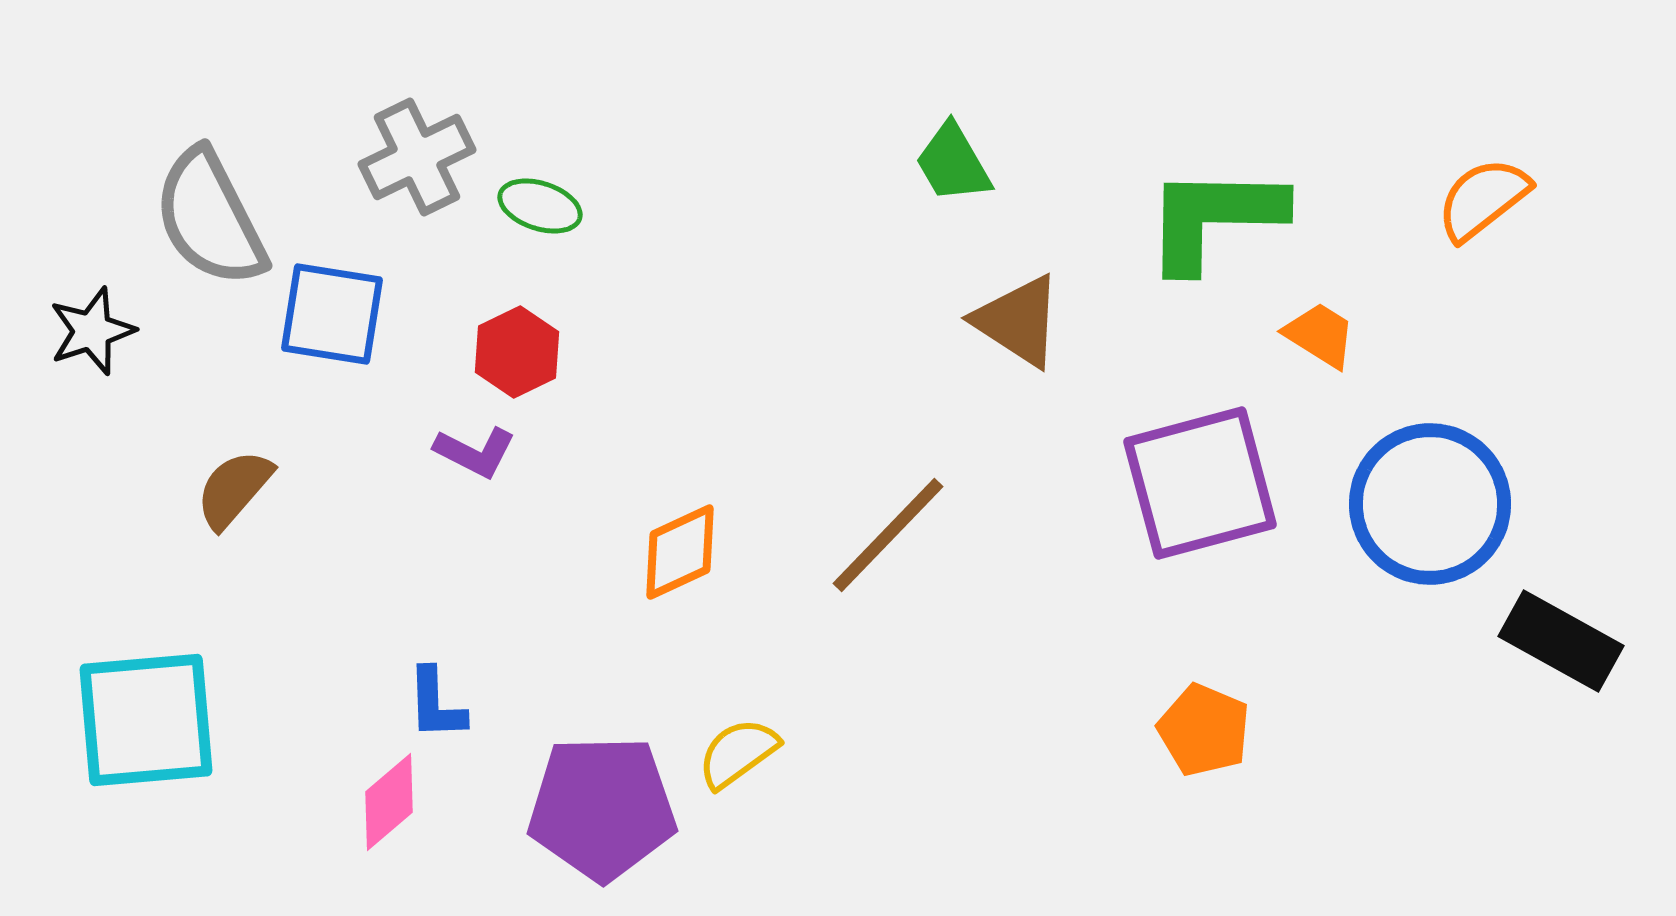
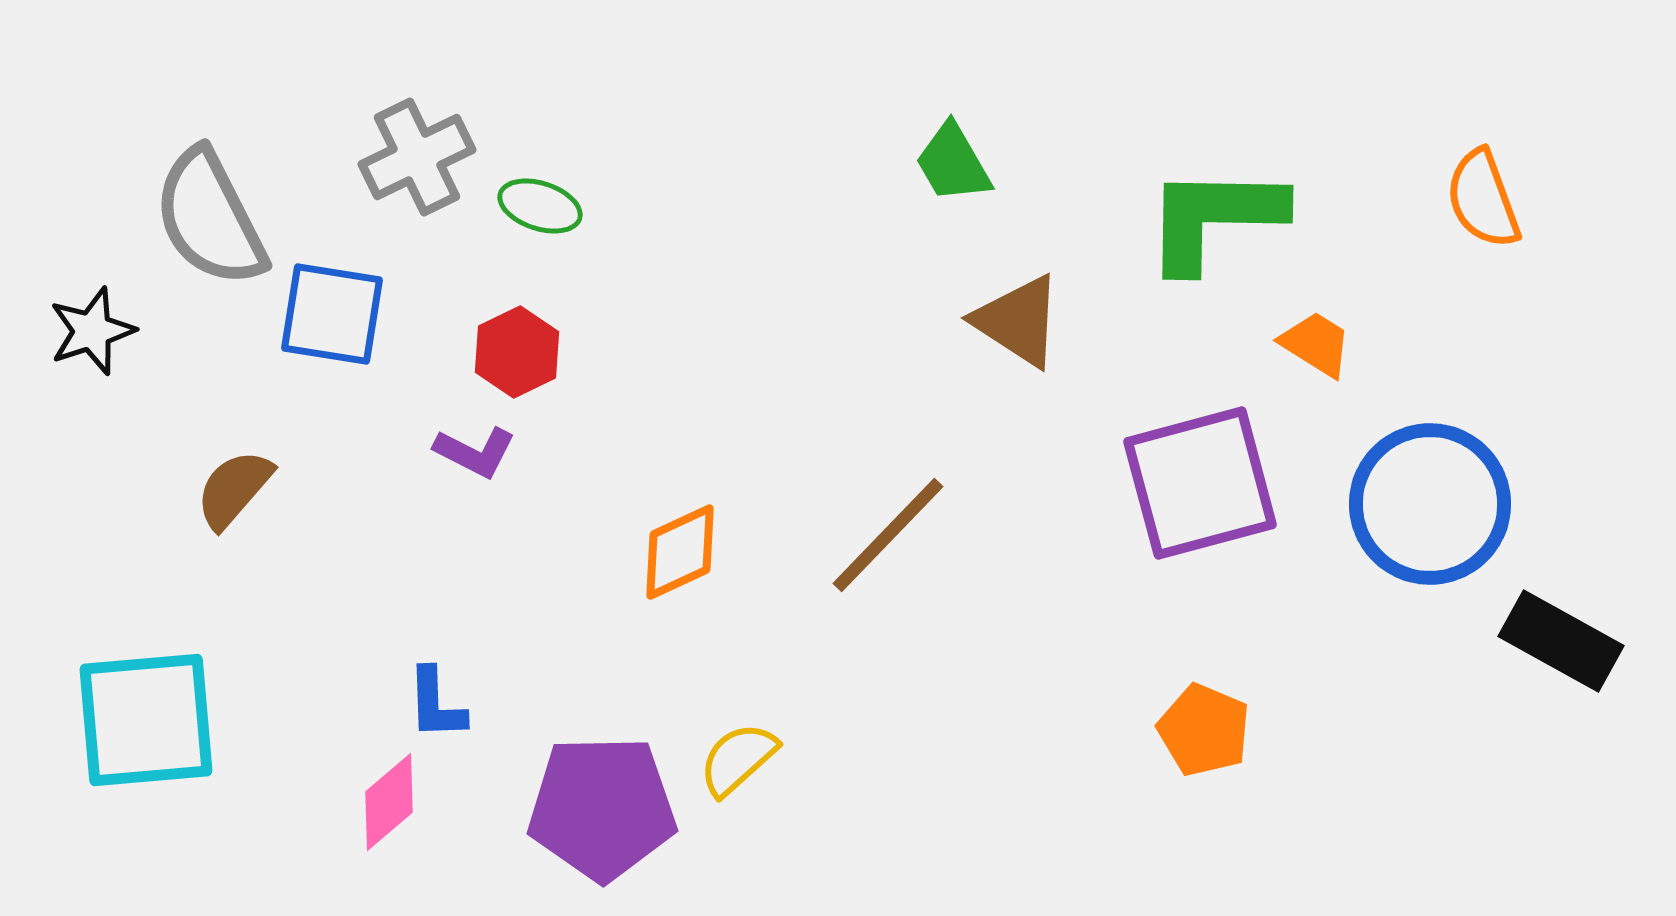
orange semicircle: rotated 72 degrees counterclockwise
orange trapezoid: moved 4 px left, 9 px down
yellow semicircle: moved 6 px down; rotated 6 degrees counterclockwise
